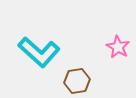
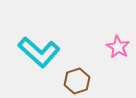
brown hexagon: rotated 10 degrees counterclockwise
